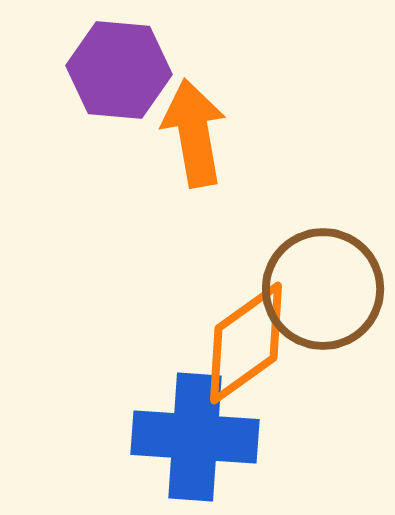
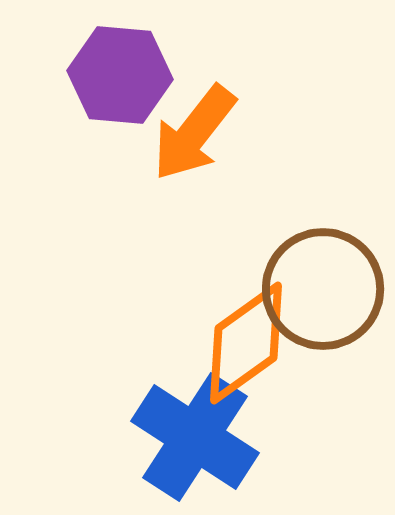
purple hexagon: moved 1 px right, 5 px down
orange arrow: rotated 132 degrees counterclockwise
blue cross: rotated 29 degrees clockwise
